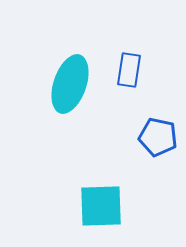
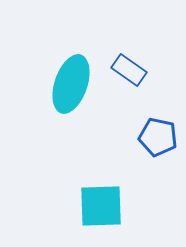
blue rectangle: rotated 64 degrees counterclockwise
cyan ellipse: moved 1 px right
